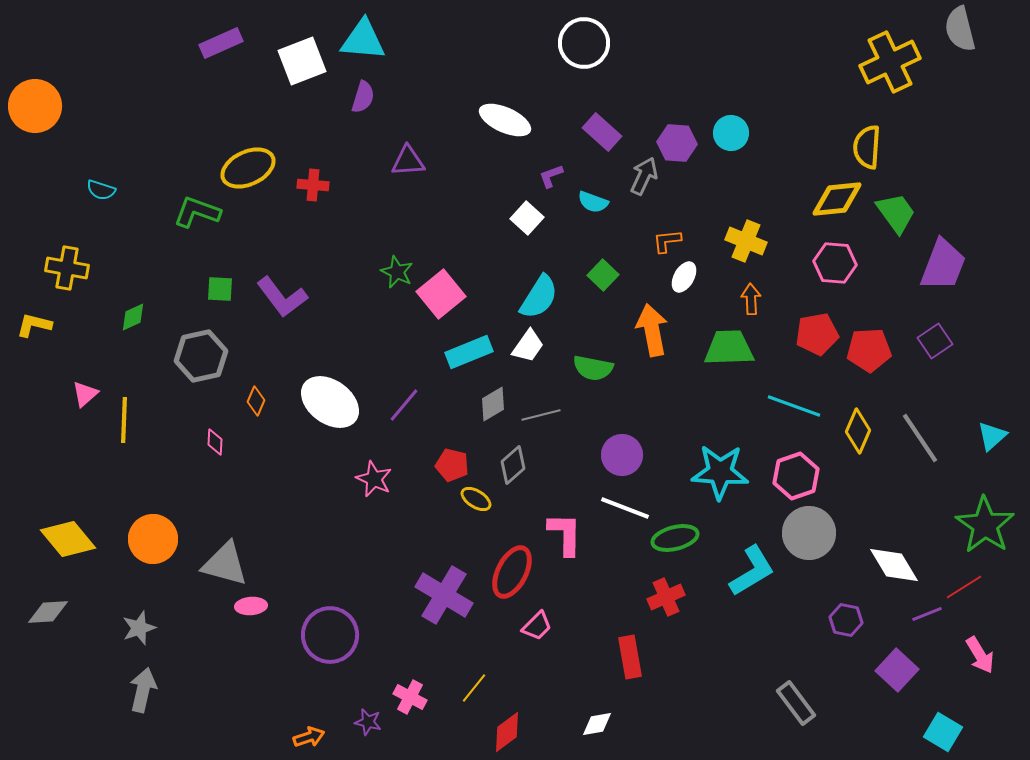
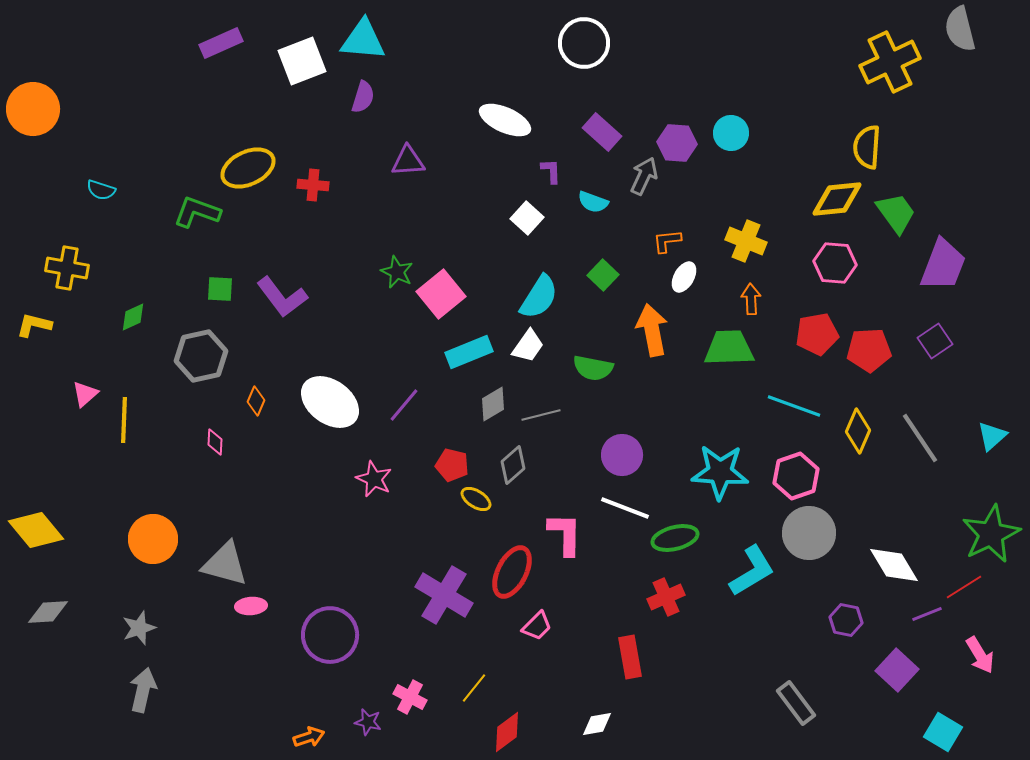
orange circle at (35, 106): moved 2 px left, 3 px down
purple L-shape at (551, 176): moved 5 px up; rotated 108 degrees clockwise
green star at (985, 525): moved 6 px right, 9 px down; rotated 12 degrees clockwise
yellow diamond at (68, 539): moved 32 px left, 9 px up
